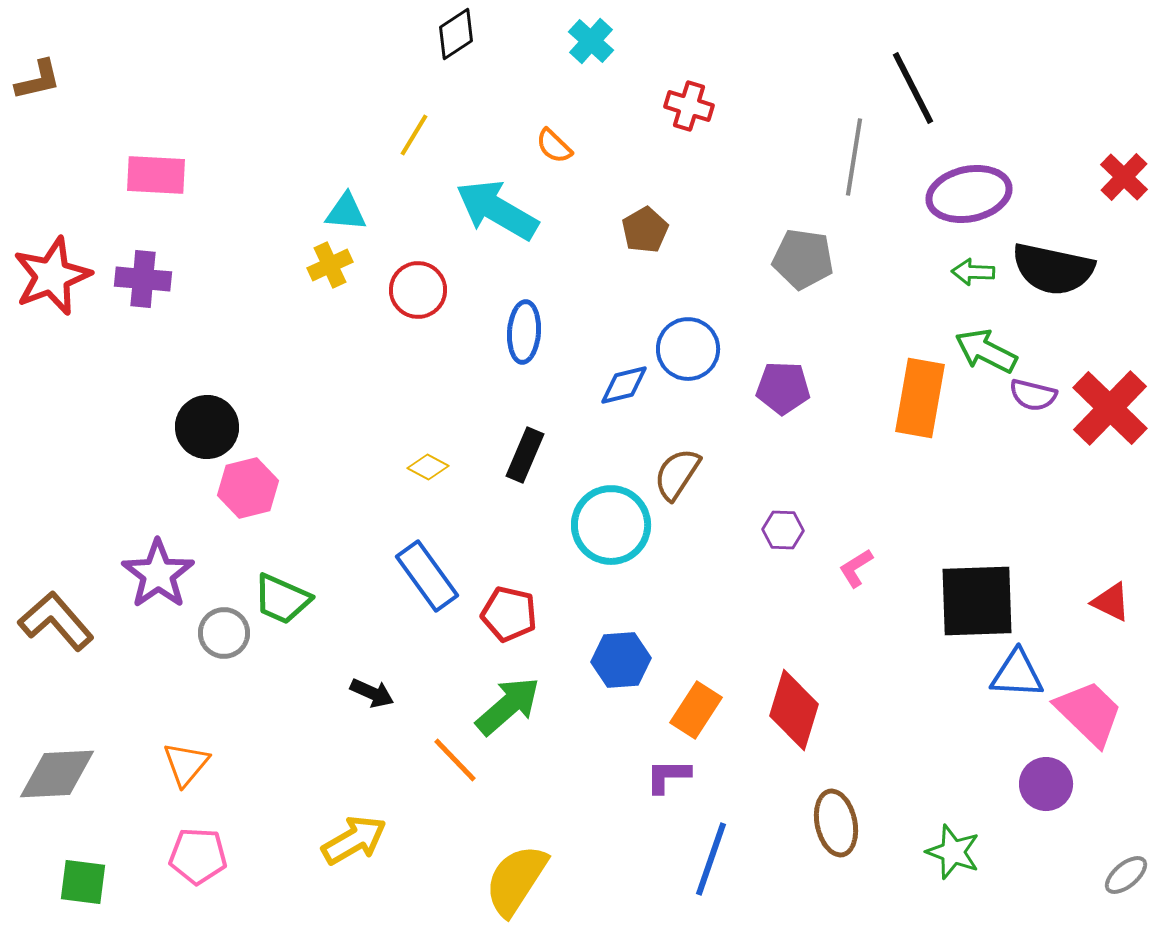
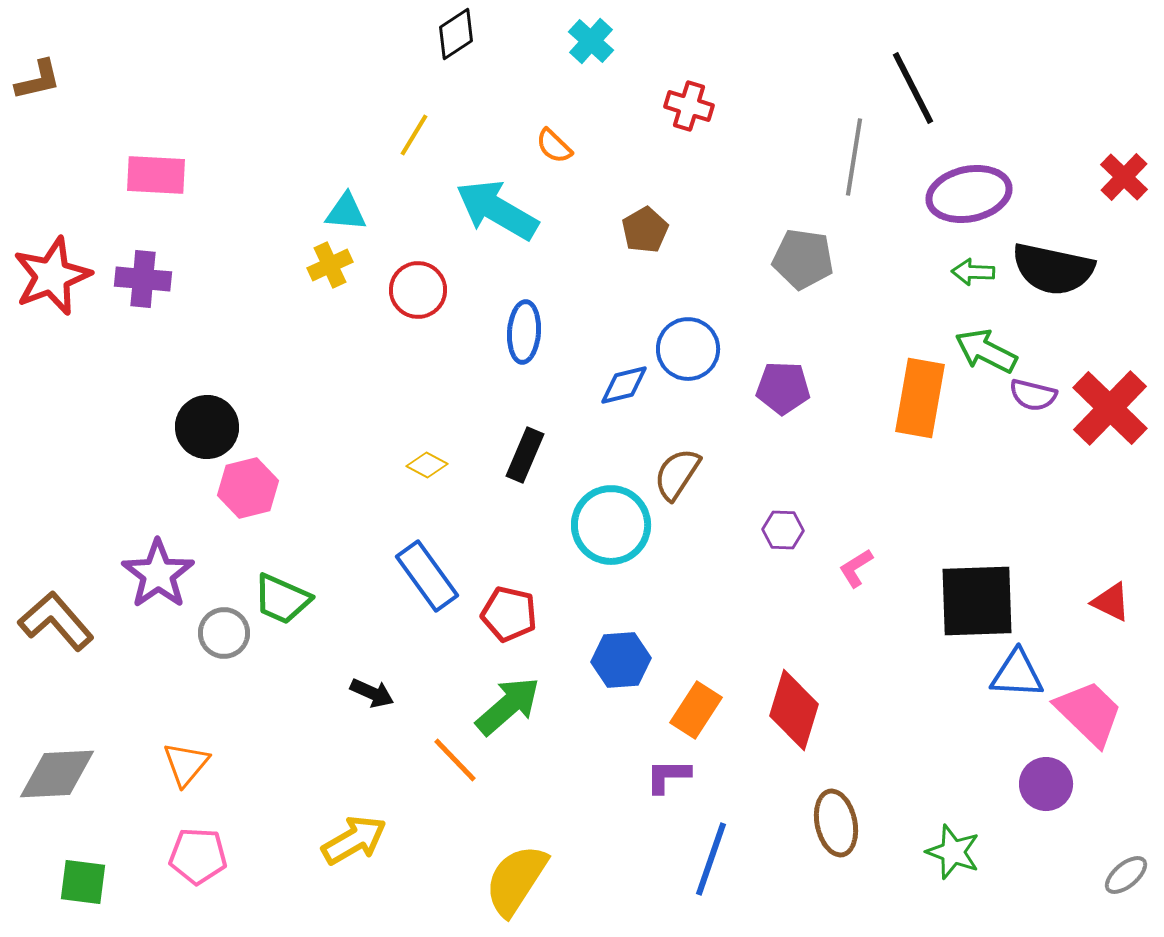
yellow diamond at (428, 467): moved 1 px left, 2 px up
